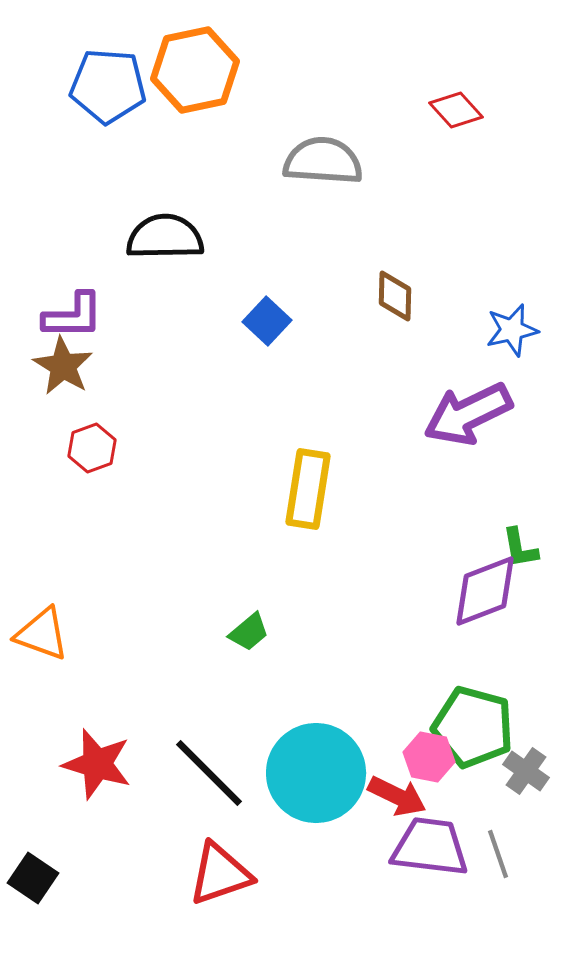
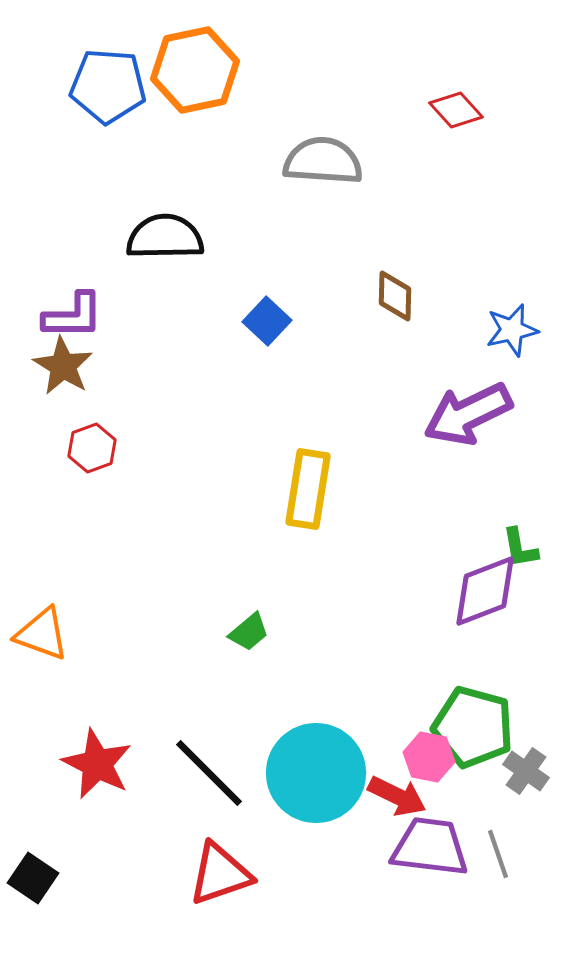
red star: rotated 10 degrees clockwise
